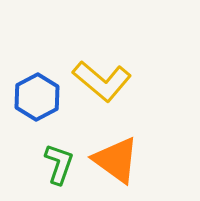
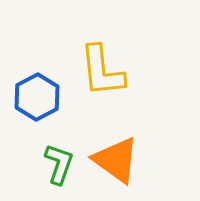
yellow L-shape: moved 10 px up; rotated 44 degrees clockwise
